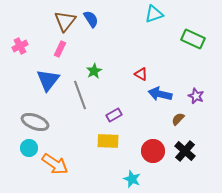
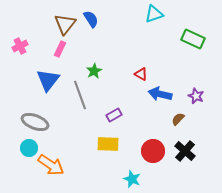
brown triangle: moved 3 px down
yellow rectangle: moved 3 px down
orange arrow: moved 4 px left, 1 px down
